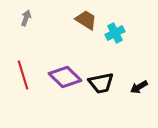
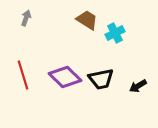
brown trapezoid: moved 1 px right
black trapezoid: moved 4 px up
black arrow: moved 1 px left, 1 px up
